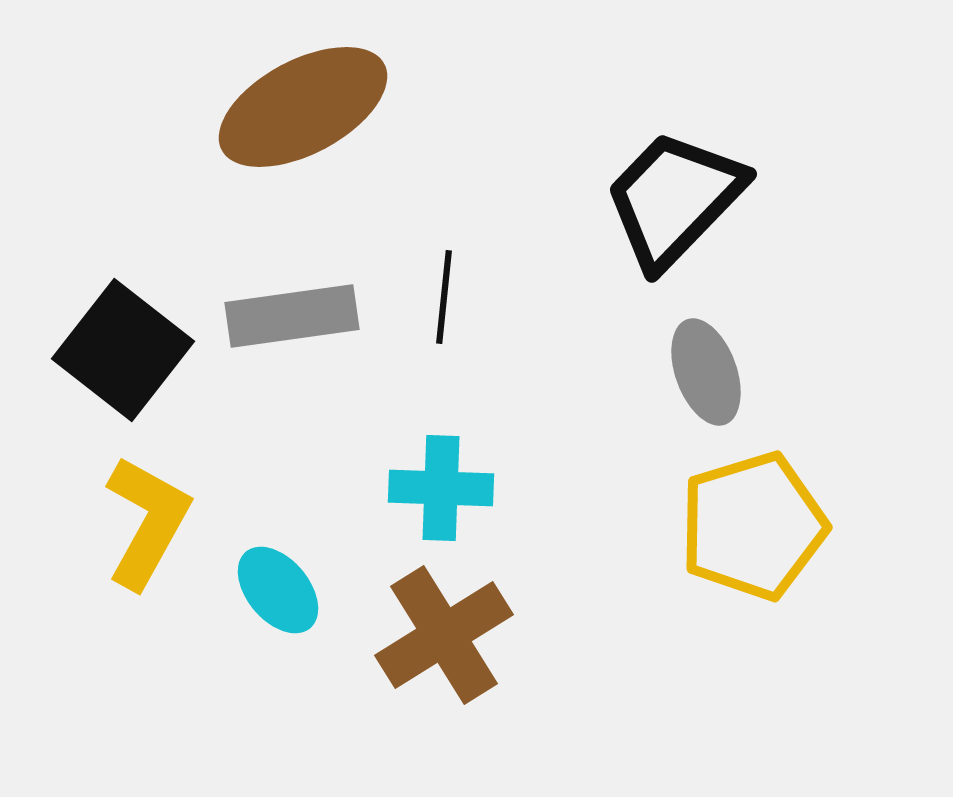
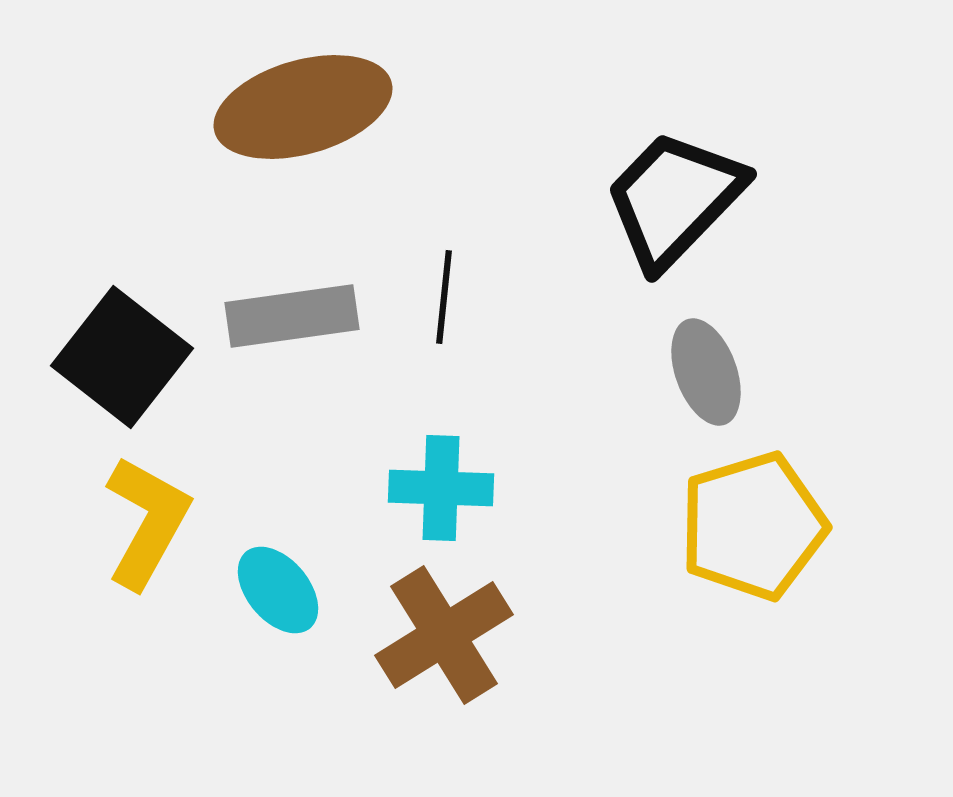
brown ellipse: rotated 12 degrees clockwise
black square: moved 1 px left, 7 px down
